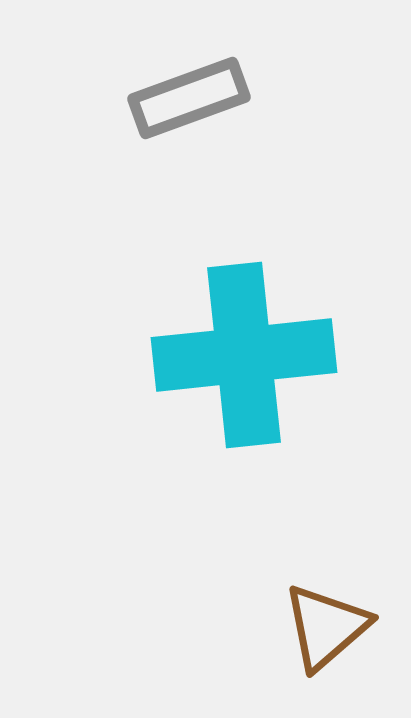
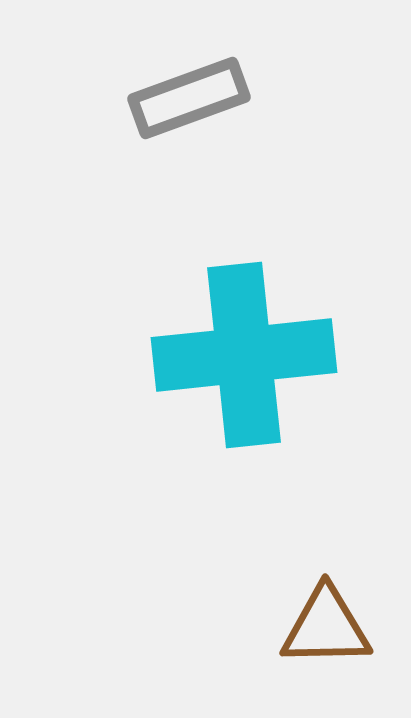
brown triangle: rotated 40 degrees clockwise
